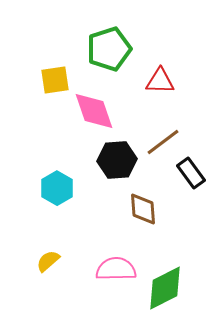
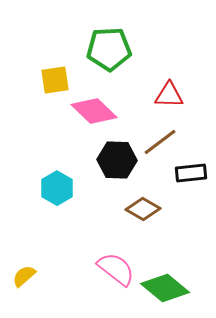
green pentagon: rotated 15 degrees clockwise
red triangle: moved 9 px right, 14 px down
pink diamond: rotated 27 degrees counterclockwise
brown line: moved 3 px left
black hexagon: rotated 6 degrees clockwise
black rectangle: rotated 60 degrees counterclockwise
brown diamond: rotated 56 degrees counterclockwise
yellow semicircle: moved 24 px left, 15 px down
pink semicircle: rotated 39 degrees clockwise
green diamond: rotated 66 degrees clockwise
